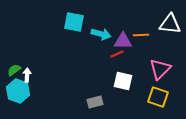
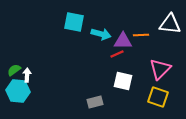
cyan hexagon: rotated 15 degrees counterclockwise
